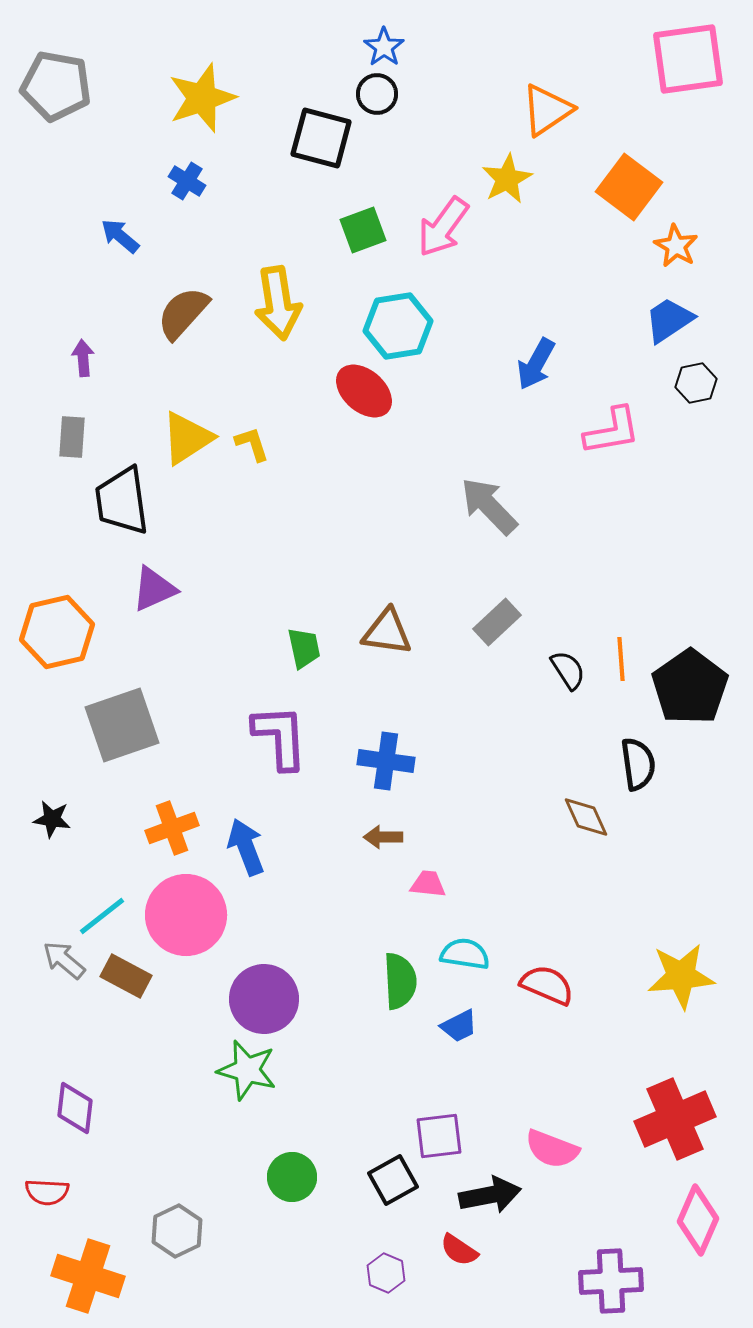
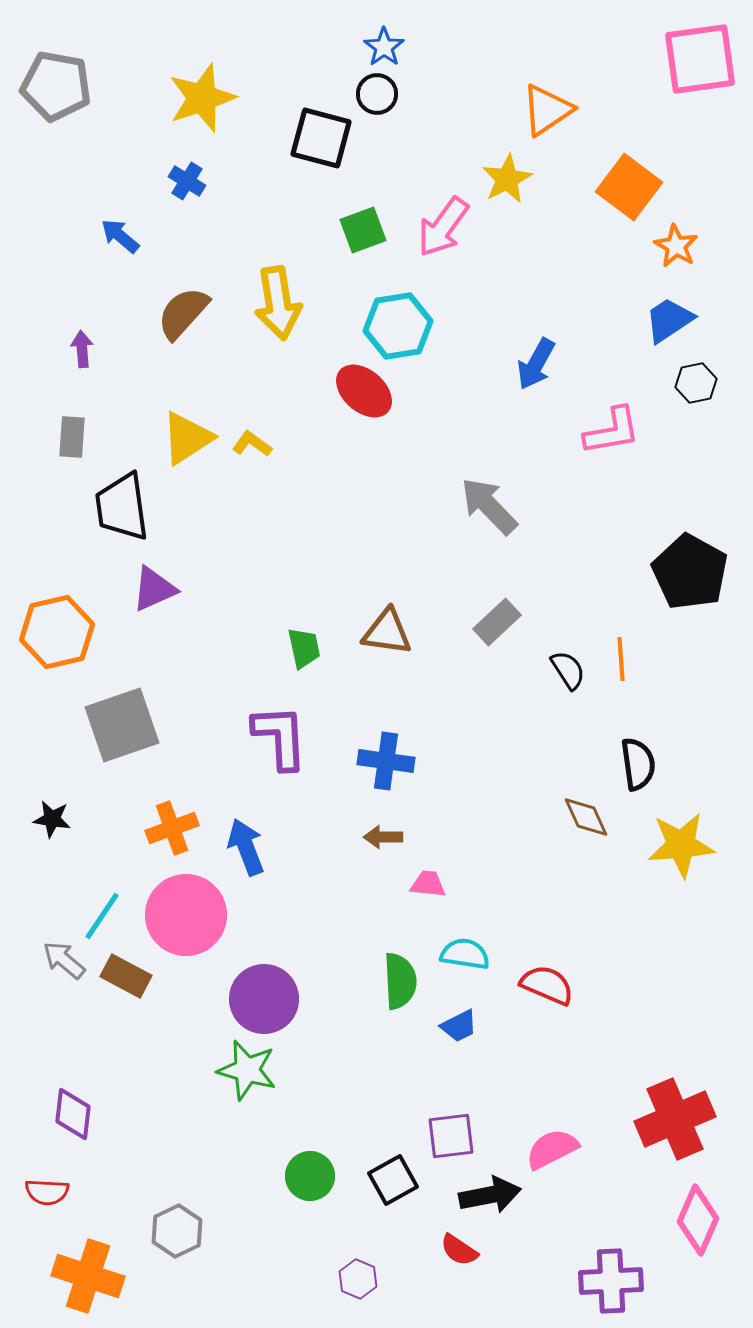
pink square at (688, 59): moved 12 px right
purple arrow at (83, 358): moved 1 px left, 9 px up
yellow L-shape at (252, 444): rotated 36 degrees counterclockwise
black trapezoid at (122, 501): moved 6 px down
black pentagon at (690, 687): moved 115 px up; rotated 8 degrees counterclockwise
cyan line at (102, 916): rotated 18 degrees counterclockwise
yellow star at (681, 976): moved 131 px up
purple diamond at (75, 1108): moved 2 px left, 6 px down
purple square at (439, 1136): moved 12 px right
pink semicircle at (552, 1149): rotated 132 degrees clockwise
green circle at (292, 1177): moved 18 px right, 1 px up
purple hexagon at (386, 1273): moved 28 px left, 6 px down
